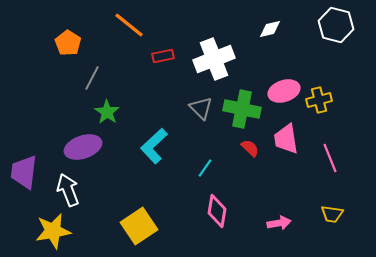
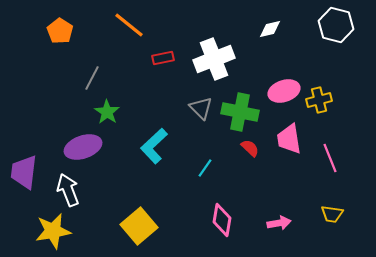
orange pentagon: moved 8 px left, 12 px up
red rectangle: moved 2 px down
green cross: moved 2 px left, 3 px down
pink trapezoid: moved 3 px right
pink diamond: moved 5 px right, 9 px down
yellow square: rotated 6 degrees counterclockwise
